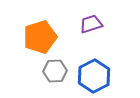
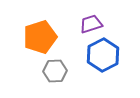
blue hexagon: moved 9 px right, 21 px up
